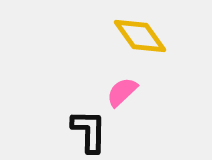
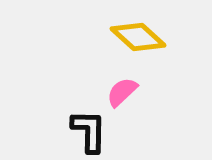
yellow diamond: moved 2 px left, 1 px down; rotated 12 degrees counterclockwise
